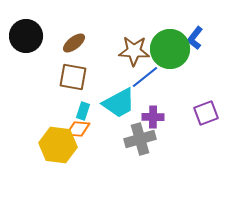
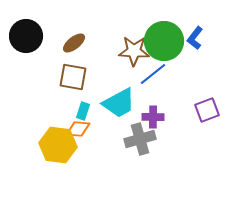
green circle: moved 6 px left, 8 px up
blue line: moved 8 px right, 3 px up
purple square: moved 1 px right, 3 px up
